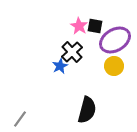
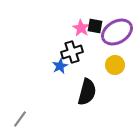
pink star: moved 2 px right, 2 px down
purple ellipse: moved 2 px right, 8 px up
black cross: rotated 25 degrees clockwise
yellow circle: moved 1 px right, 1 px up
black semicircle: moved 18 px up
